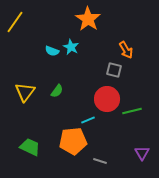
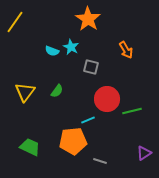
gray square: moved 23 px left, 3 px up
purple triangle: moved 2 px right; rotated 28 degrees clockwise
